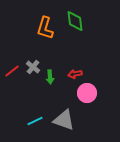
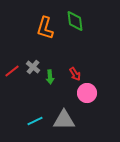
red arrow: rotated 112 degrees counterclockwise
gray triangle: rotated 20 degrees counterclockwise
